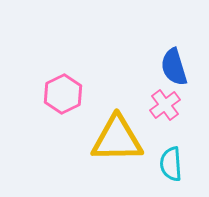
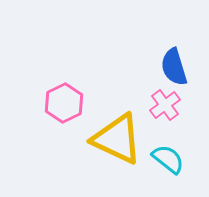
pink hexagon: moved 1 px right, 9 px down
yellow triangle: rotated 26 degrees clockwise
cyan semicircle: moved 3 px left, 5 px up; rotated 132 degrees clockwise
